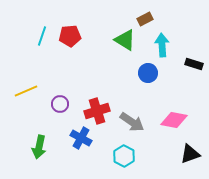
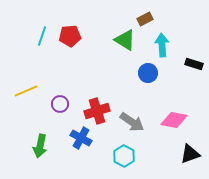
green arrow: moved 1 px right, 1 px up
